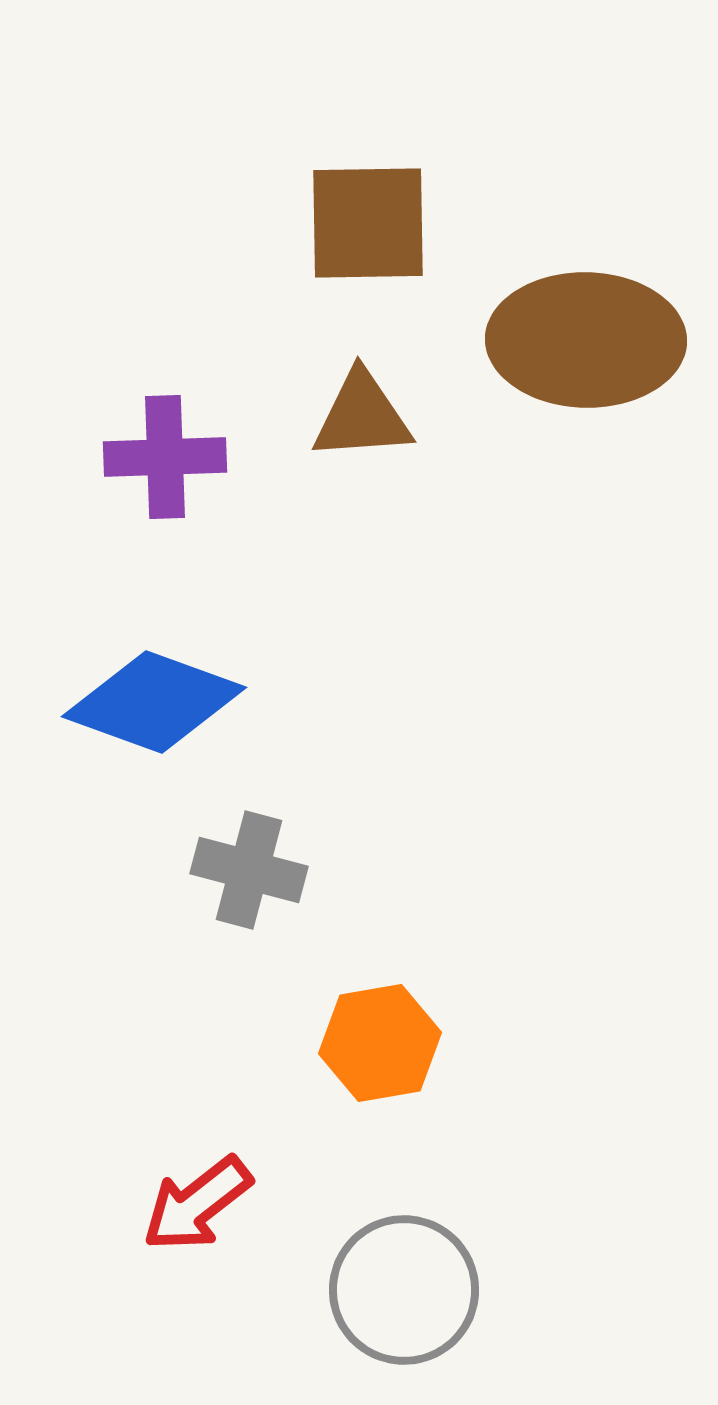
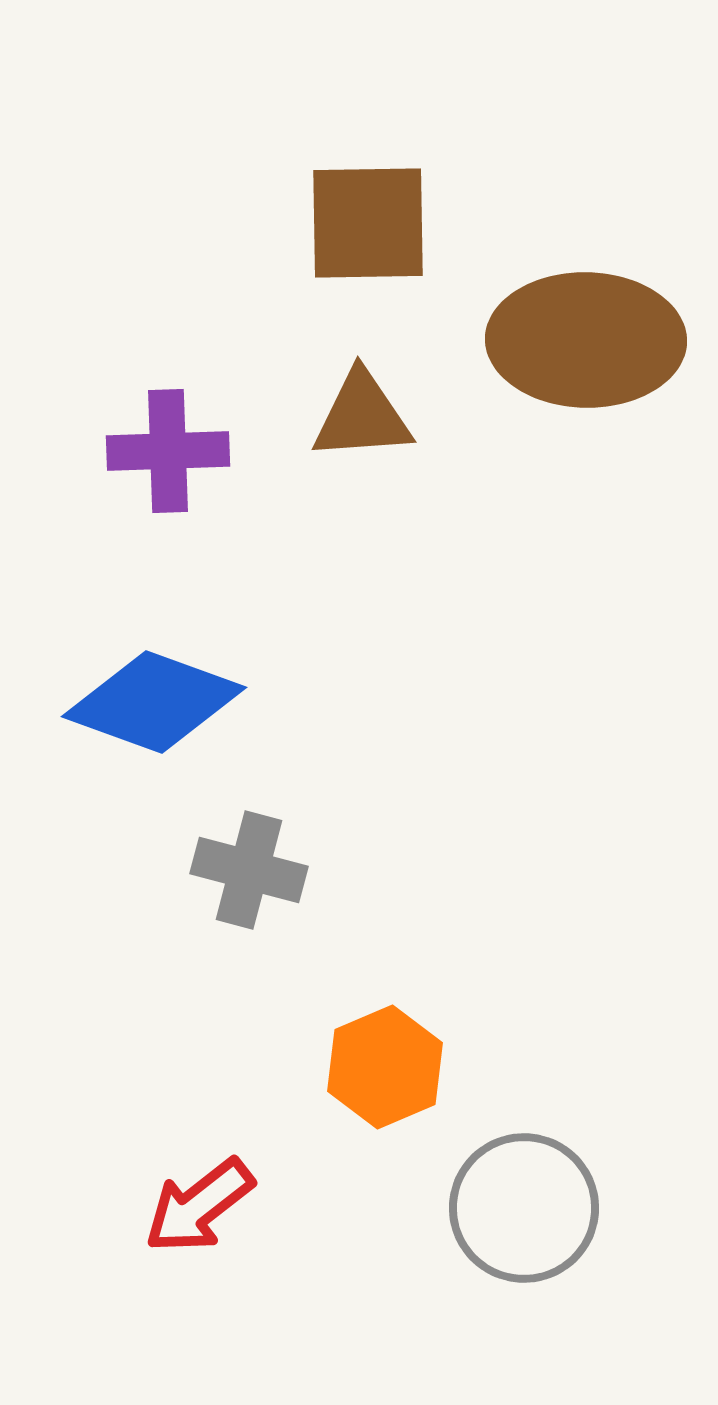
purple cross: moved 3 px right, 6 px up
orange hexagon: moved 5 px right, 24 px down; rotated 13 degrees counterclockwise
red arrow: moved 2 px right, 2 px down
gray circle: moved 120 px right, 82 px up
